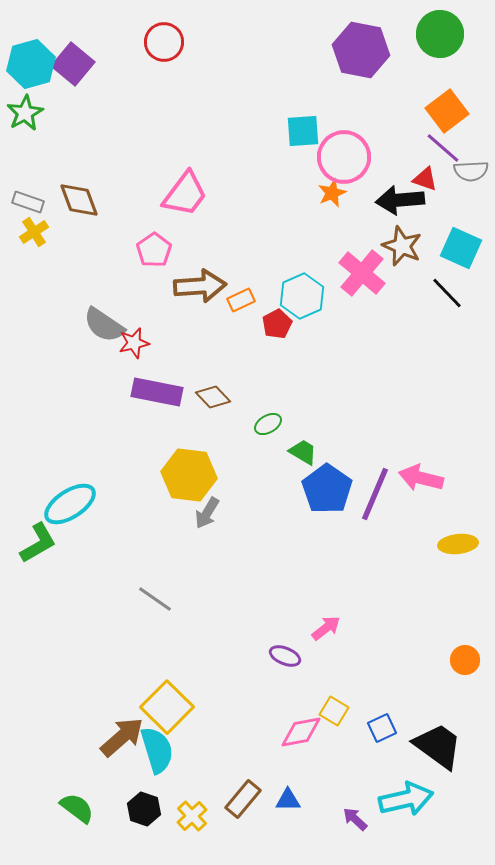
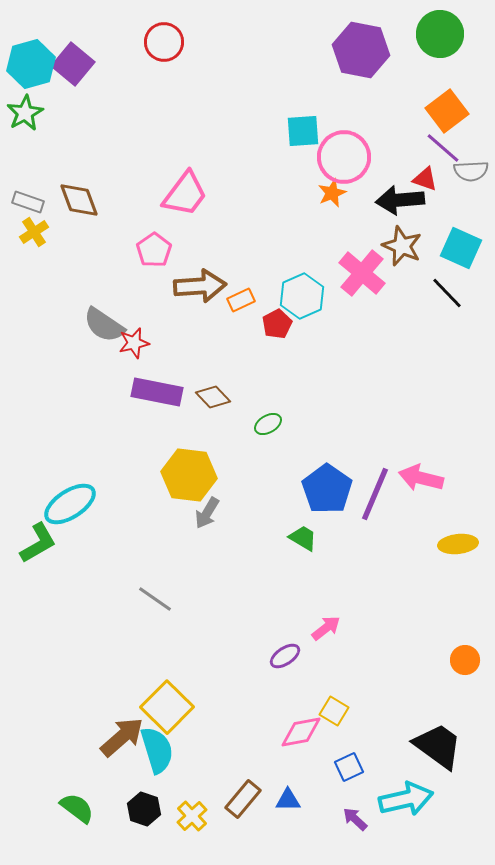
green trapezoid at (303, 452): moved 86 px down
purple ellipse at (285, 656): rotated 56 degrees counterclockwise
blue square at (382, 728): moved 33 px left, 39 px down
